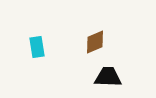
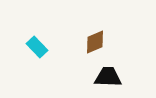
cyan rectangle: rotated 35 degrees counterclockwise
